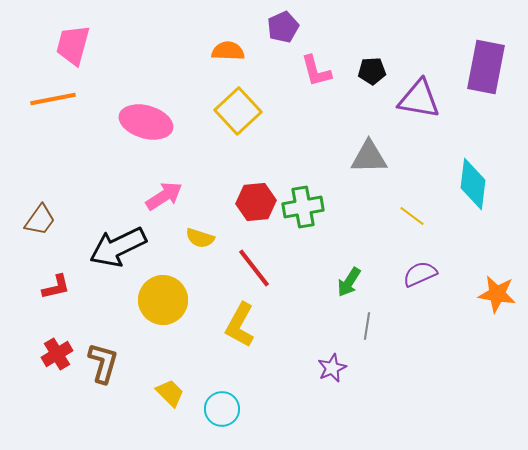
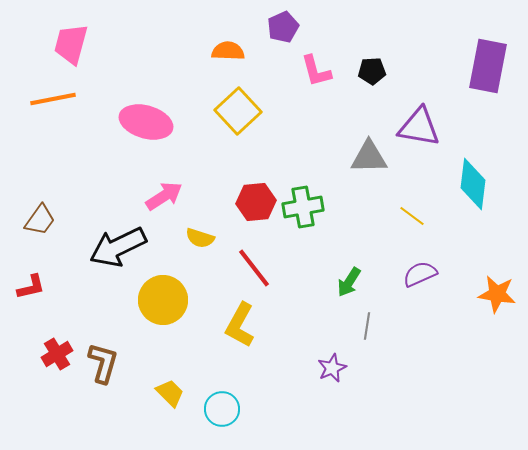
pink trapezoid: moved 2 px left, 1 px up
purple rectangle: moved 2 px right, 1 px up
purple triangle: moved 28 px down
red L-shape: moved 25 px left
